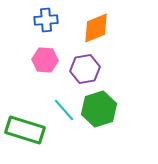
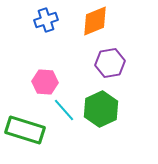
blue cross: rotated 15 degrees counterclockwise
orange diamond: moved 1 px left, 7 px up
pink hexagon: moved 22 px down
purple hexagon: moved 25 px right, 6 px up
green hexagon: moved 2 px right; rotated 8 degrees counterclockwise
